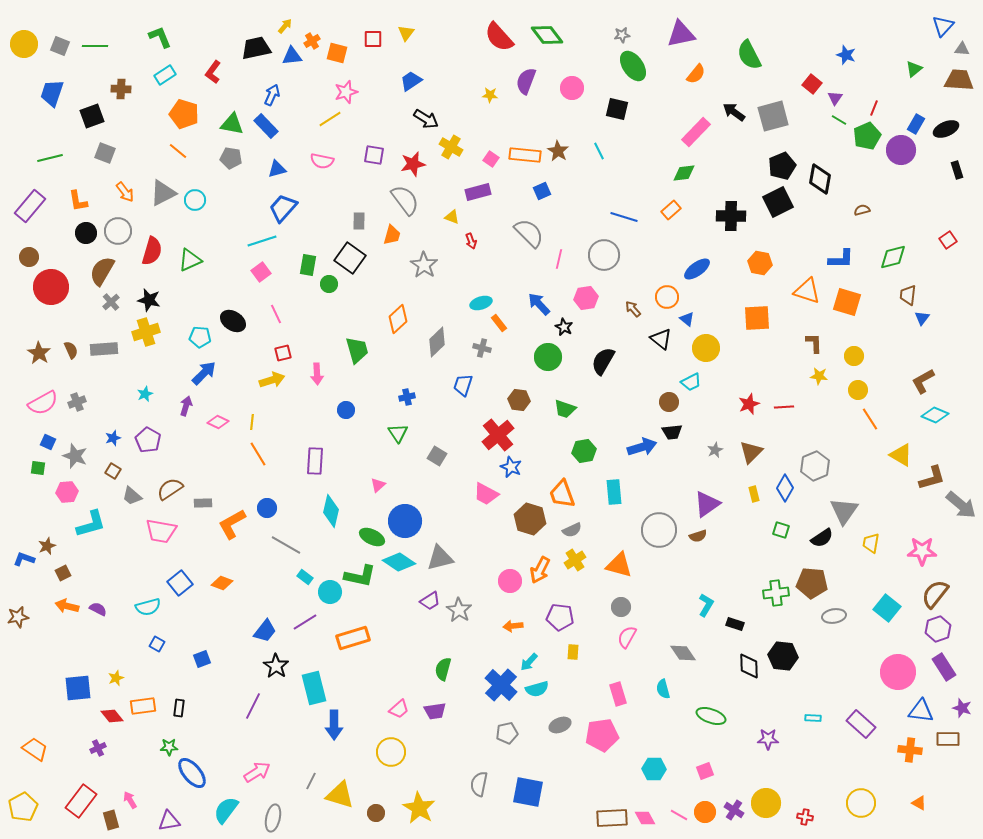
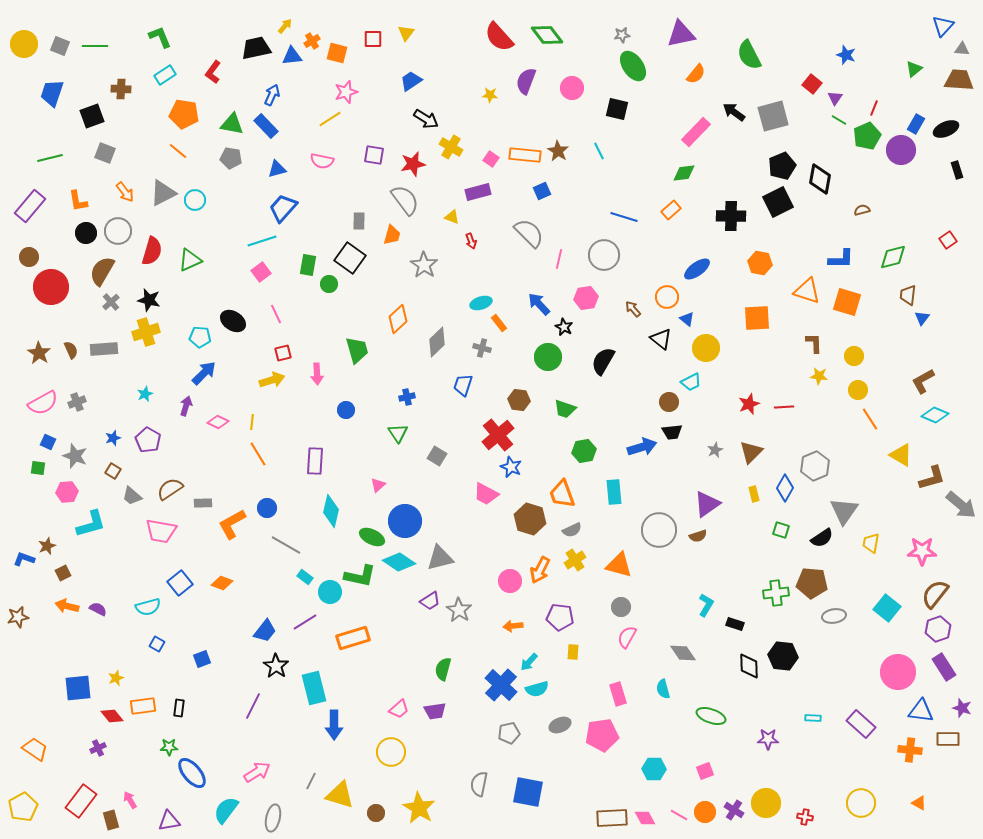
orange pentagon at (184, 114): rotated 8 degrees counterclockwise
gray pentagon at (507, 733): moved 2 px right
